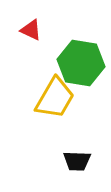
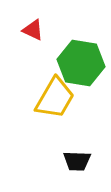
red triangle: moved 2 px right
